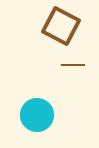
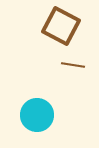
brown line: rotated 10 degrees clockwise
